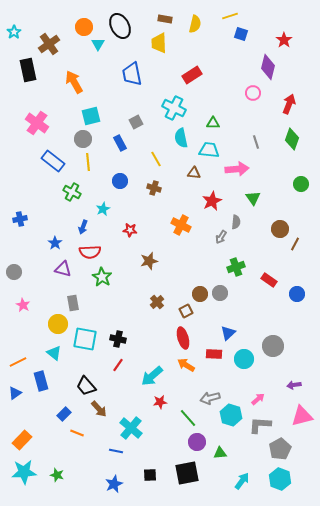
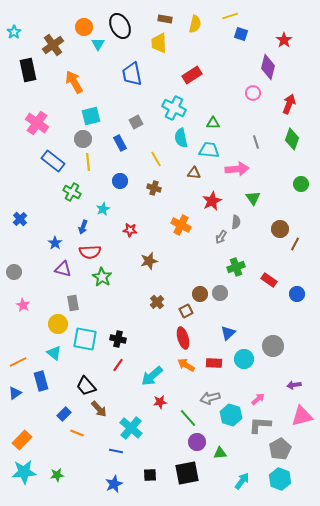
brown cross at (49, 44): moved 4 px right, 1 px down
blue cross at (20, 219): rotated 32 degrees counterclockwise
red rectangle at (214, 354): moved 9 px down
green star at (57, 475): rotated 24 degrees counterclockwise
